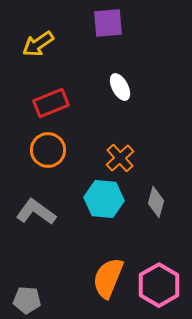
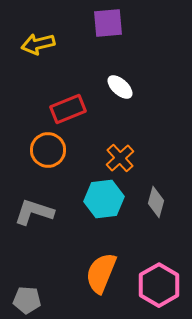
yellow arrow: rotated 20 degrees clockwise
white ellipse: rotated 20 degrees counterclockwise
red rectangle: moved 17 px right, 6 px down
cyan hexagon: rotated 12 degrees counterclockwise
gray L-shape: moved 2 px left; rotated 18 degrees counterclockwise
orange semicircle: moved 7 px left, 5 px up
